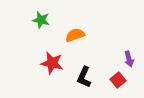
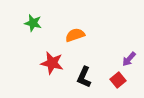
green star: moved 8 px left, 3 px down
purple arrow: rotated 56 degrees clockwise
